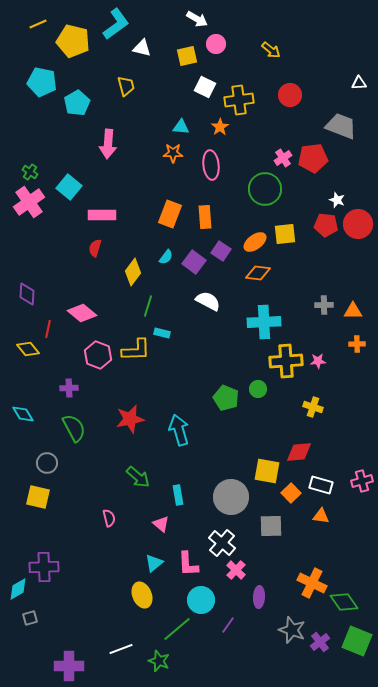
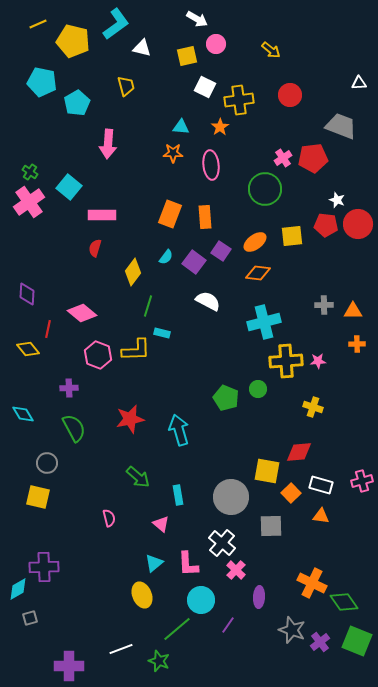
yellow square at (285, 234): moved 7 px right, 2 px down
cyan cross at (264, 322): rotated 12 degrees counterclockwise
